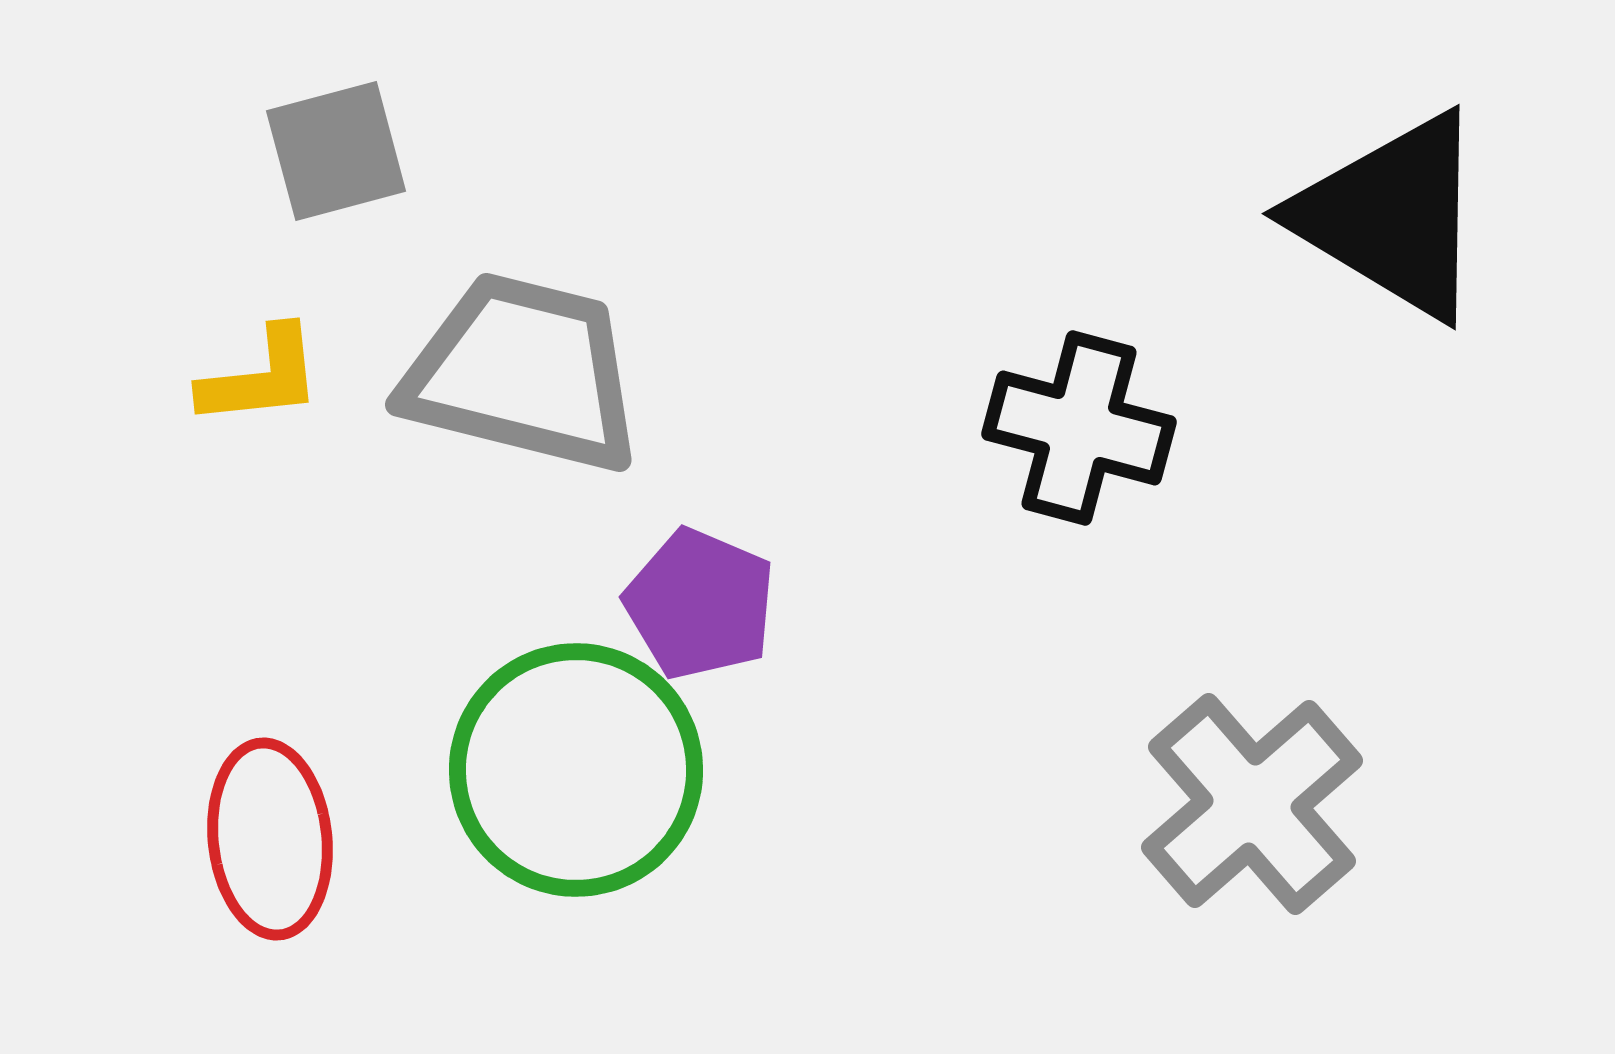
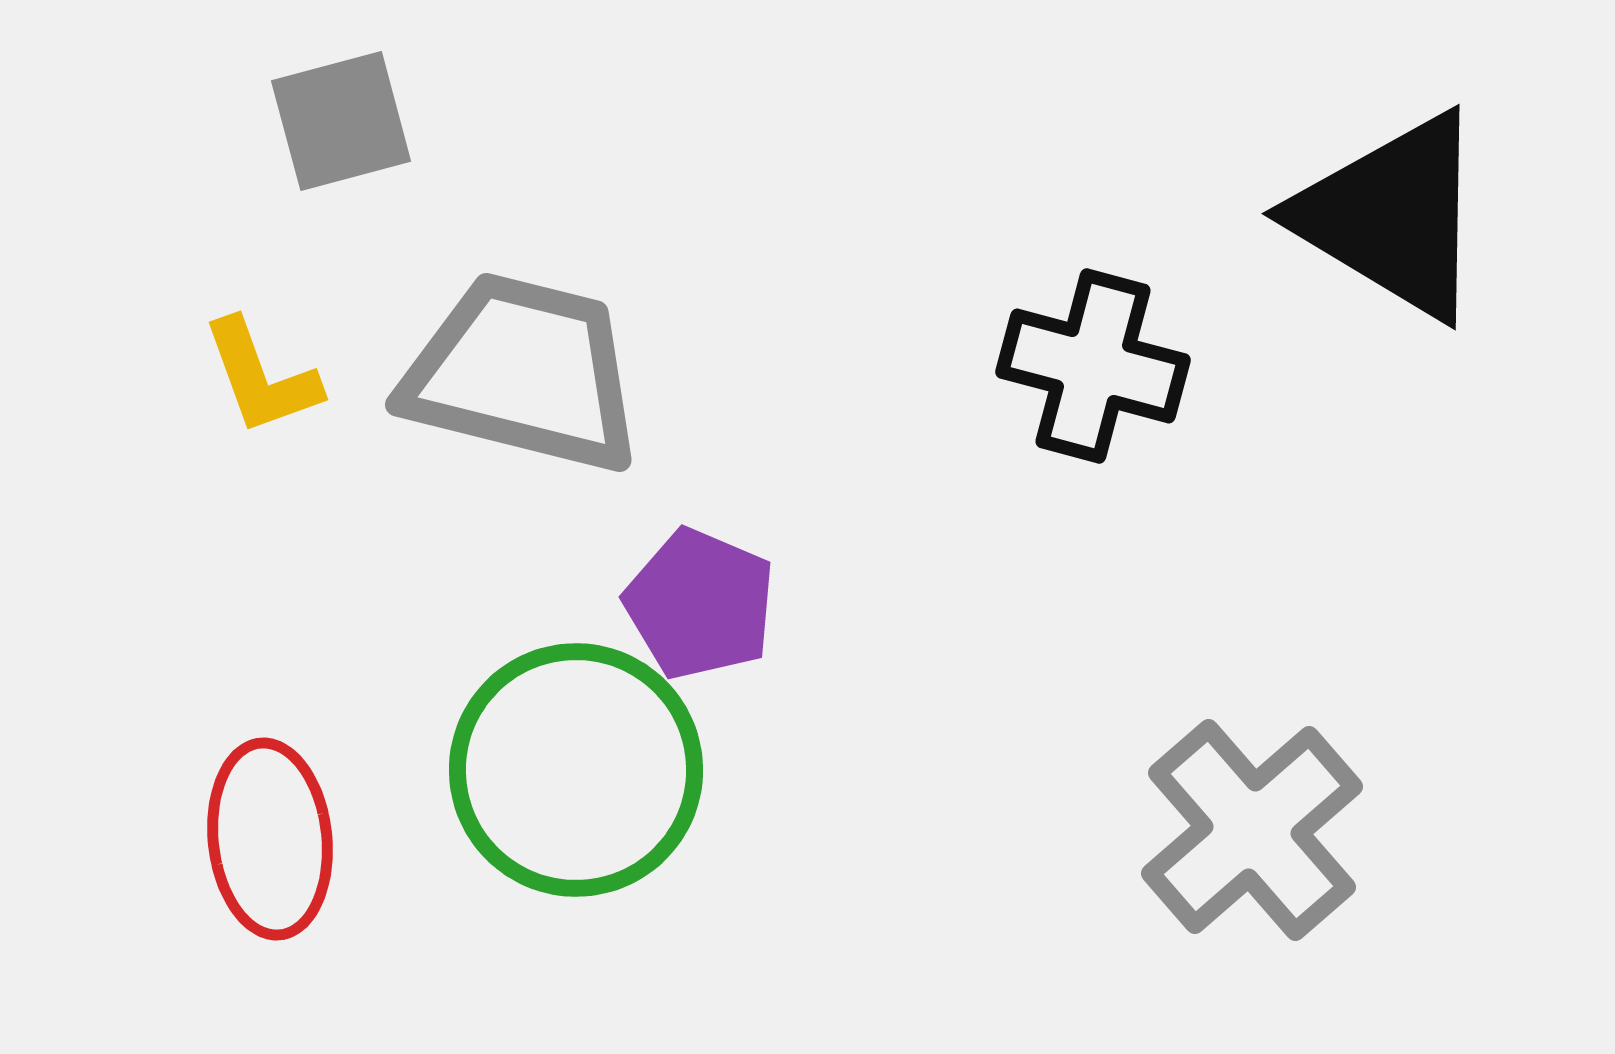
gray square: moved 5 px right, 30 px up
yellow L-shape: rotated 76 degrees clockwise
black cross: moved 14 px right, 62 px up
gray cross: moved 26 px down
